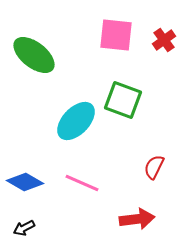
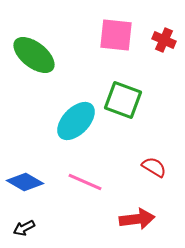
red cross: rotated 30 degrees counterclockwise
red semicircle: rotated 95 degrees clockwise
pink line: moved 3 px right, 1 px up
